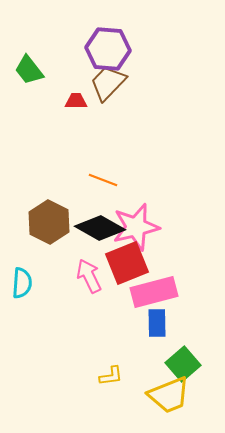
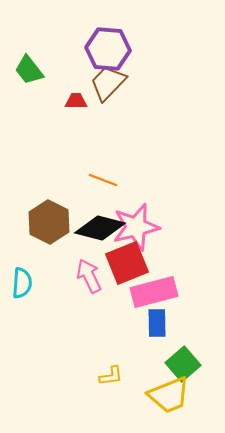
black diamond: rotated 15 degrees counterclockwise
